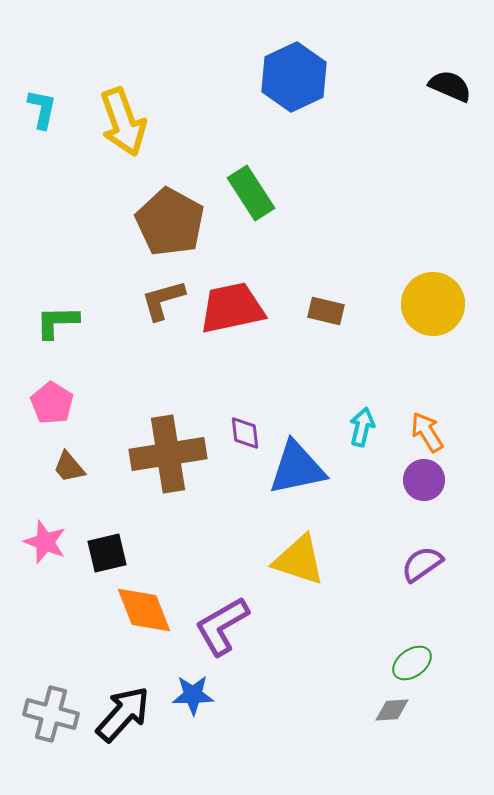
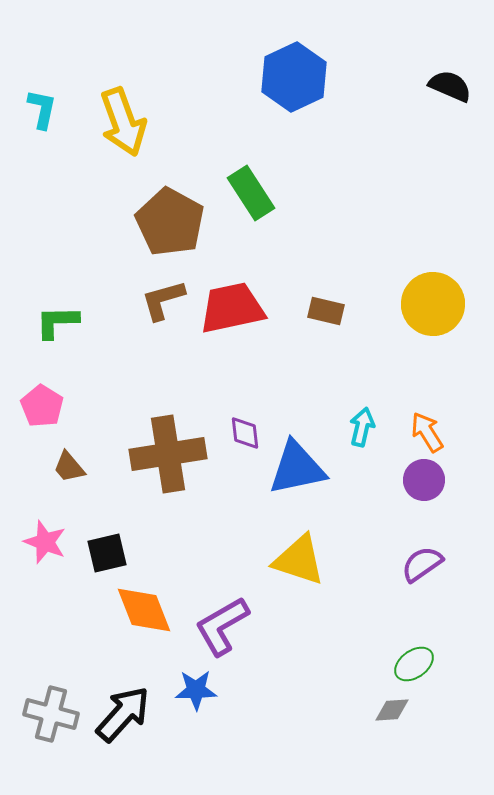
pink pentagon: moved 10 px left, 3 px down
green ellipse: moved 2 px right, 1 px down
blue star: moved 3 px right, 5 px up
